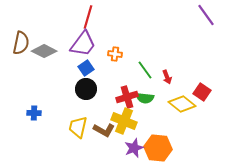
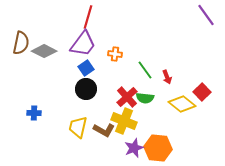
red square: rotated 12 degrees clockwise
red cross: rotated 25 degrees counterclockwise
